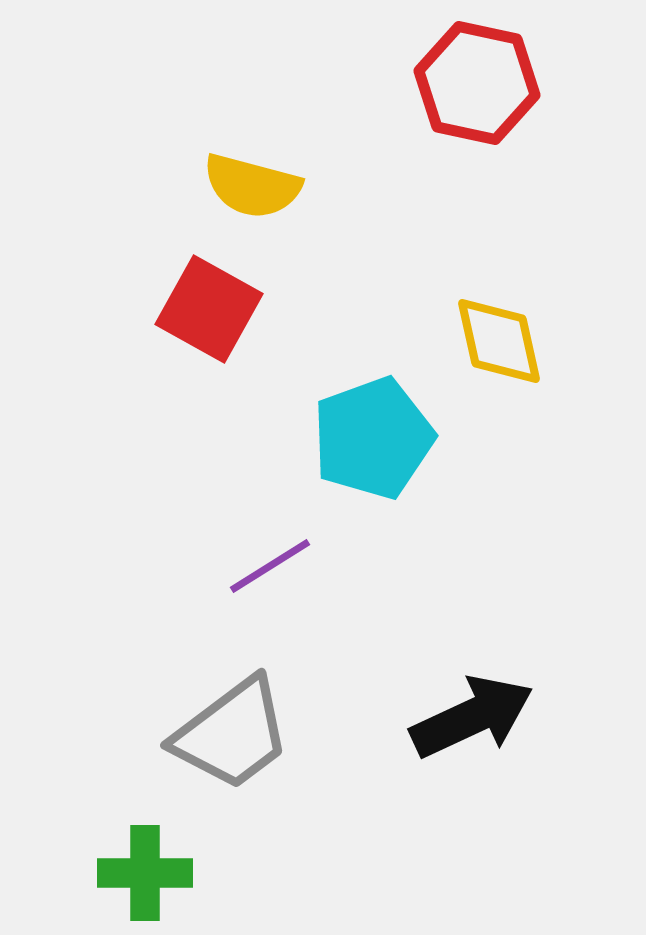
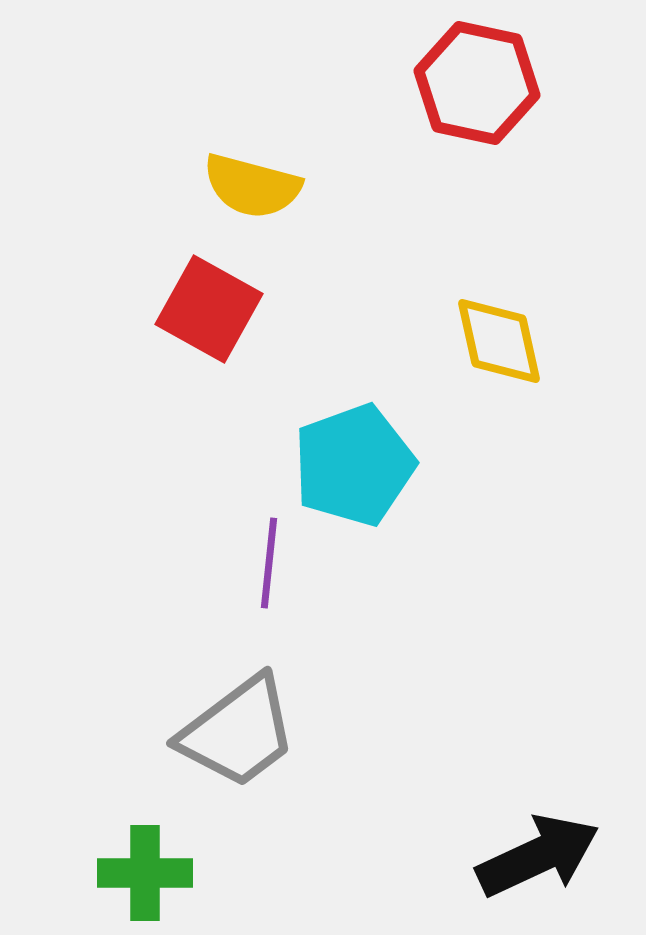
cyan pentagon: moved 19 px left, 27 px down
purple line: moved 1 px left, 3 px up; rotated 52 degrees counterclockwise
black arrow: moved 66 px right, 139 px down
gray trapezoid: moved 6 px right, 2 px up
